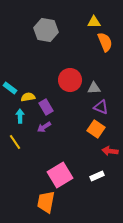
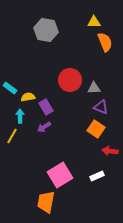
yellow line: moved 3 px left, 6 px up; rotated 63 degrees clockwise
